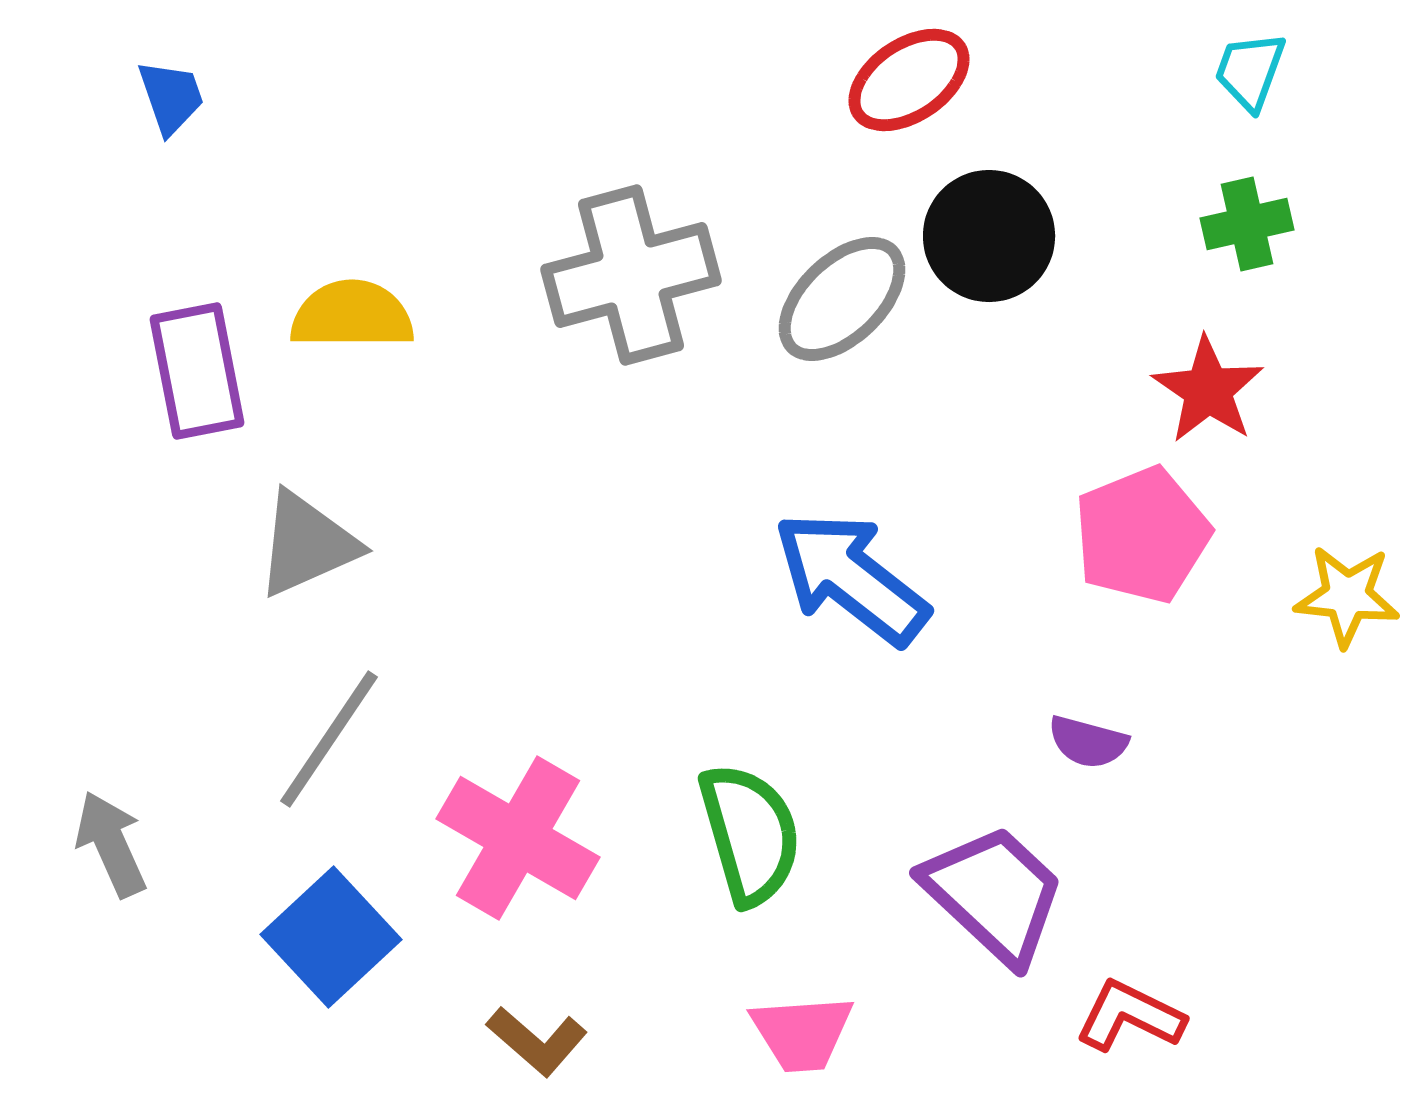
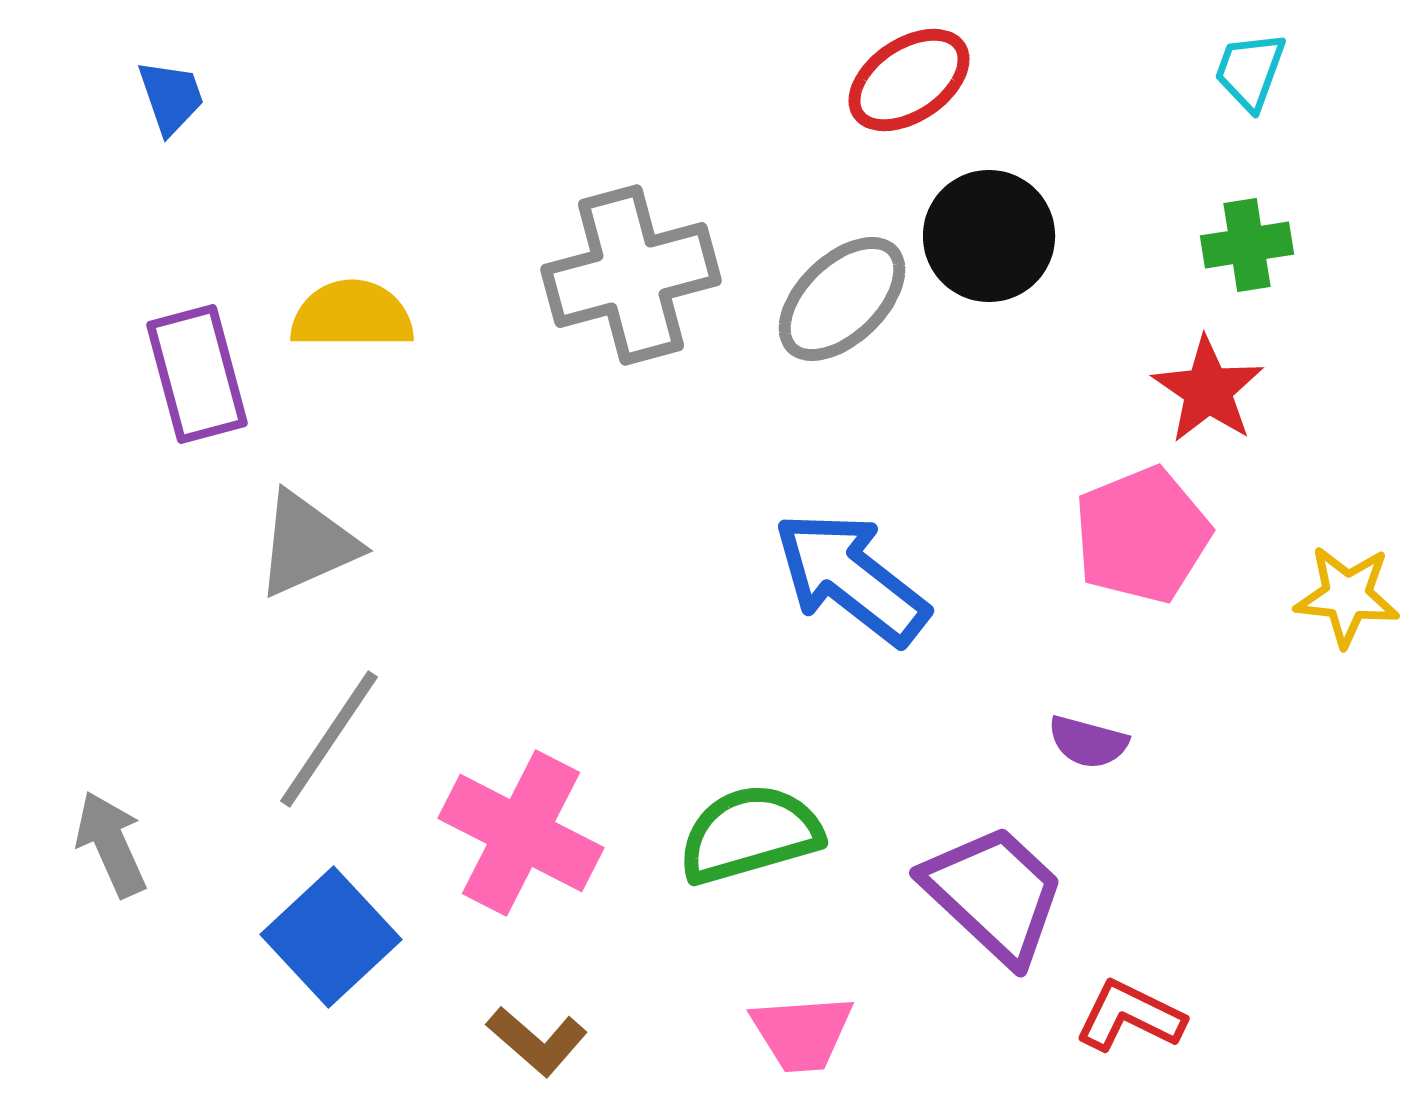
green cross: moved 21 px down; rotated 4 degrees clockwise
purple rectangle: moved 3 px down; rotated 4 degrees counterclockwise
green semicircle: rotated 90 degrees counterclockwise
pink cross: moved 3 px right, 5 px up; rotated 3 degrees counterclockwise
